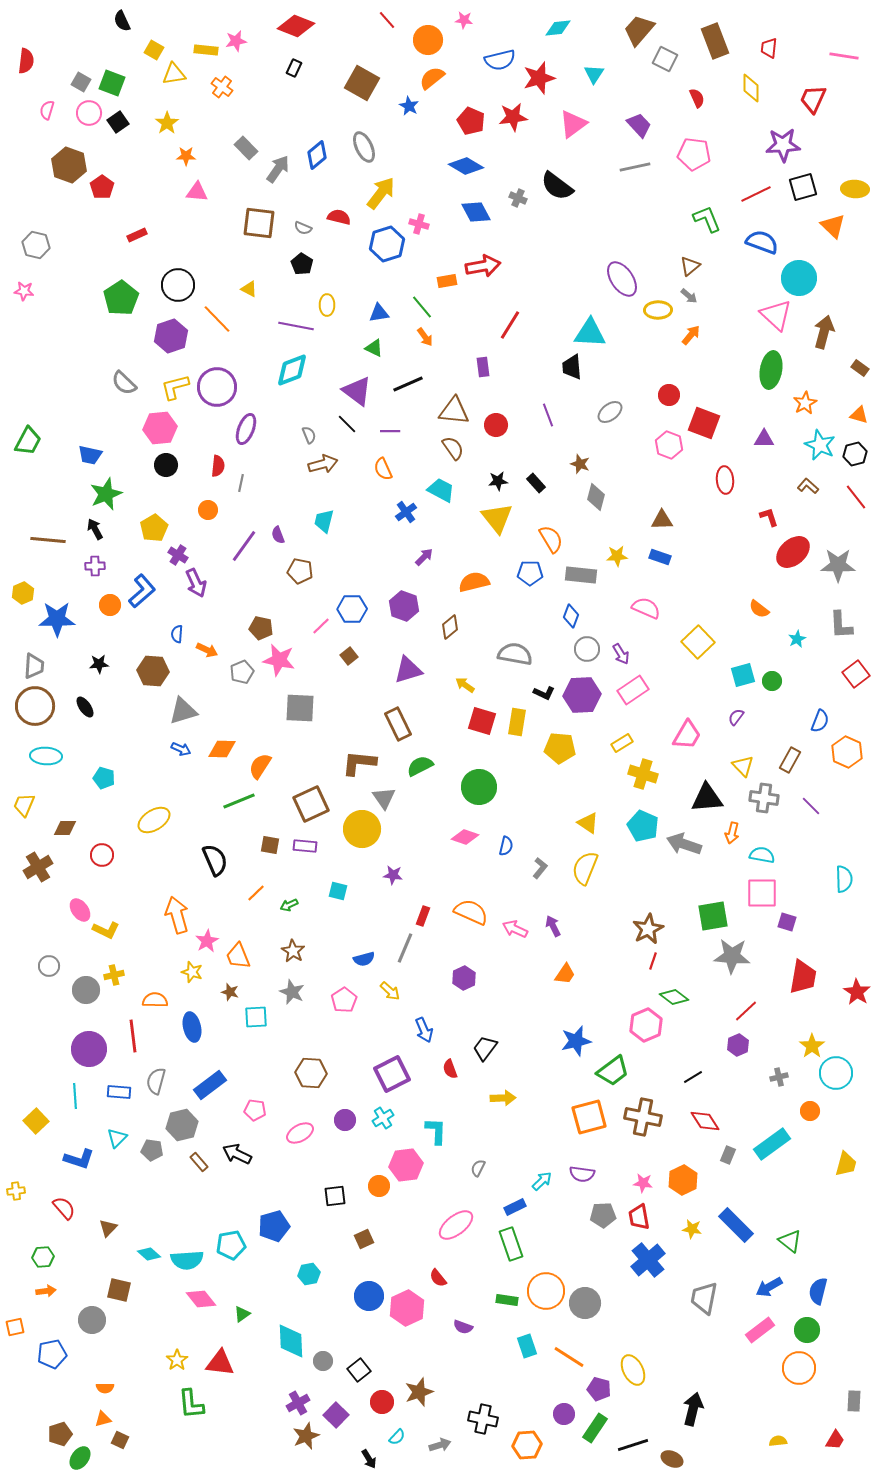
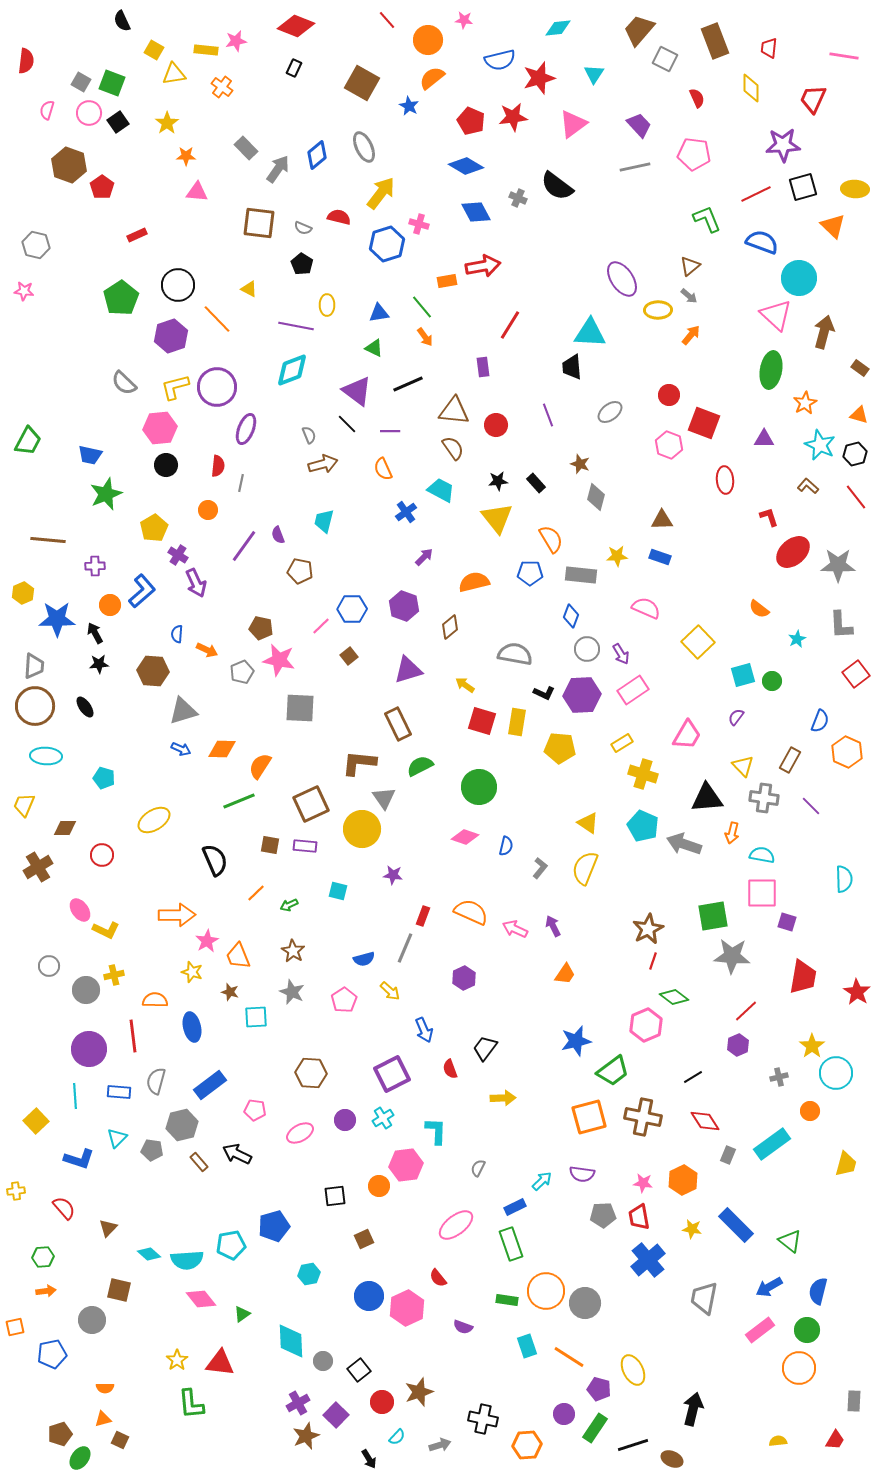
black arrow at (95, 529): moved 104 px down
orange arrow at (177, 915): rotated 105 degrees clockwise
